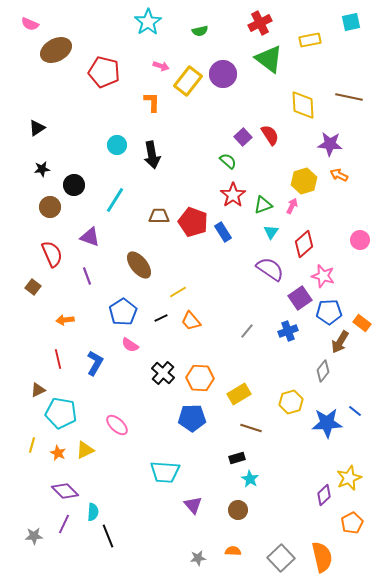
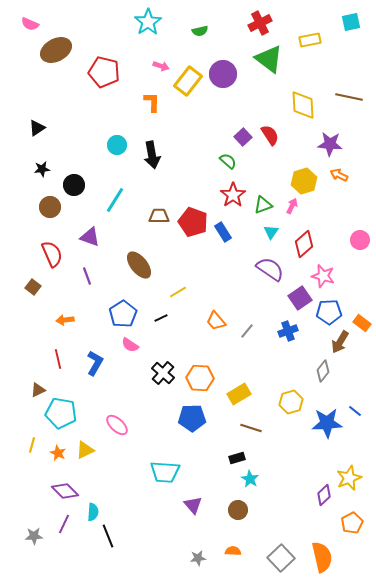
blue pentagon at (123, 312): moved 2 px down
orange trapezoid at (191, 321): moved 25 px right
